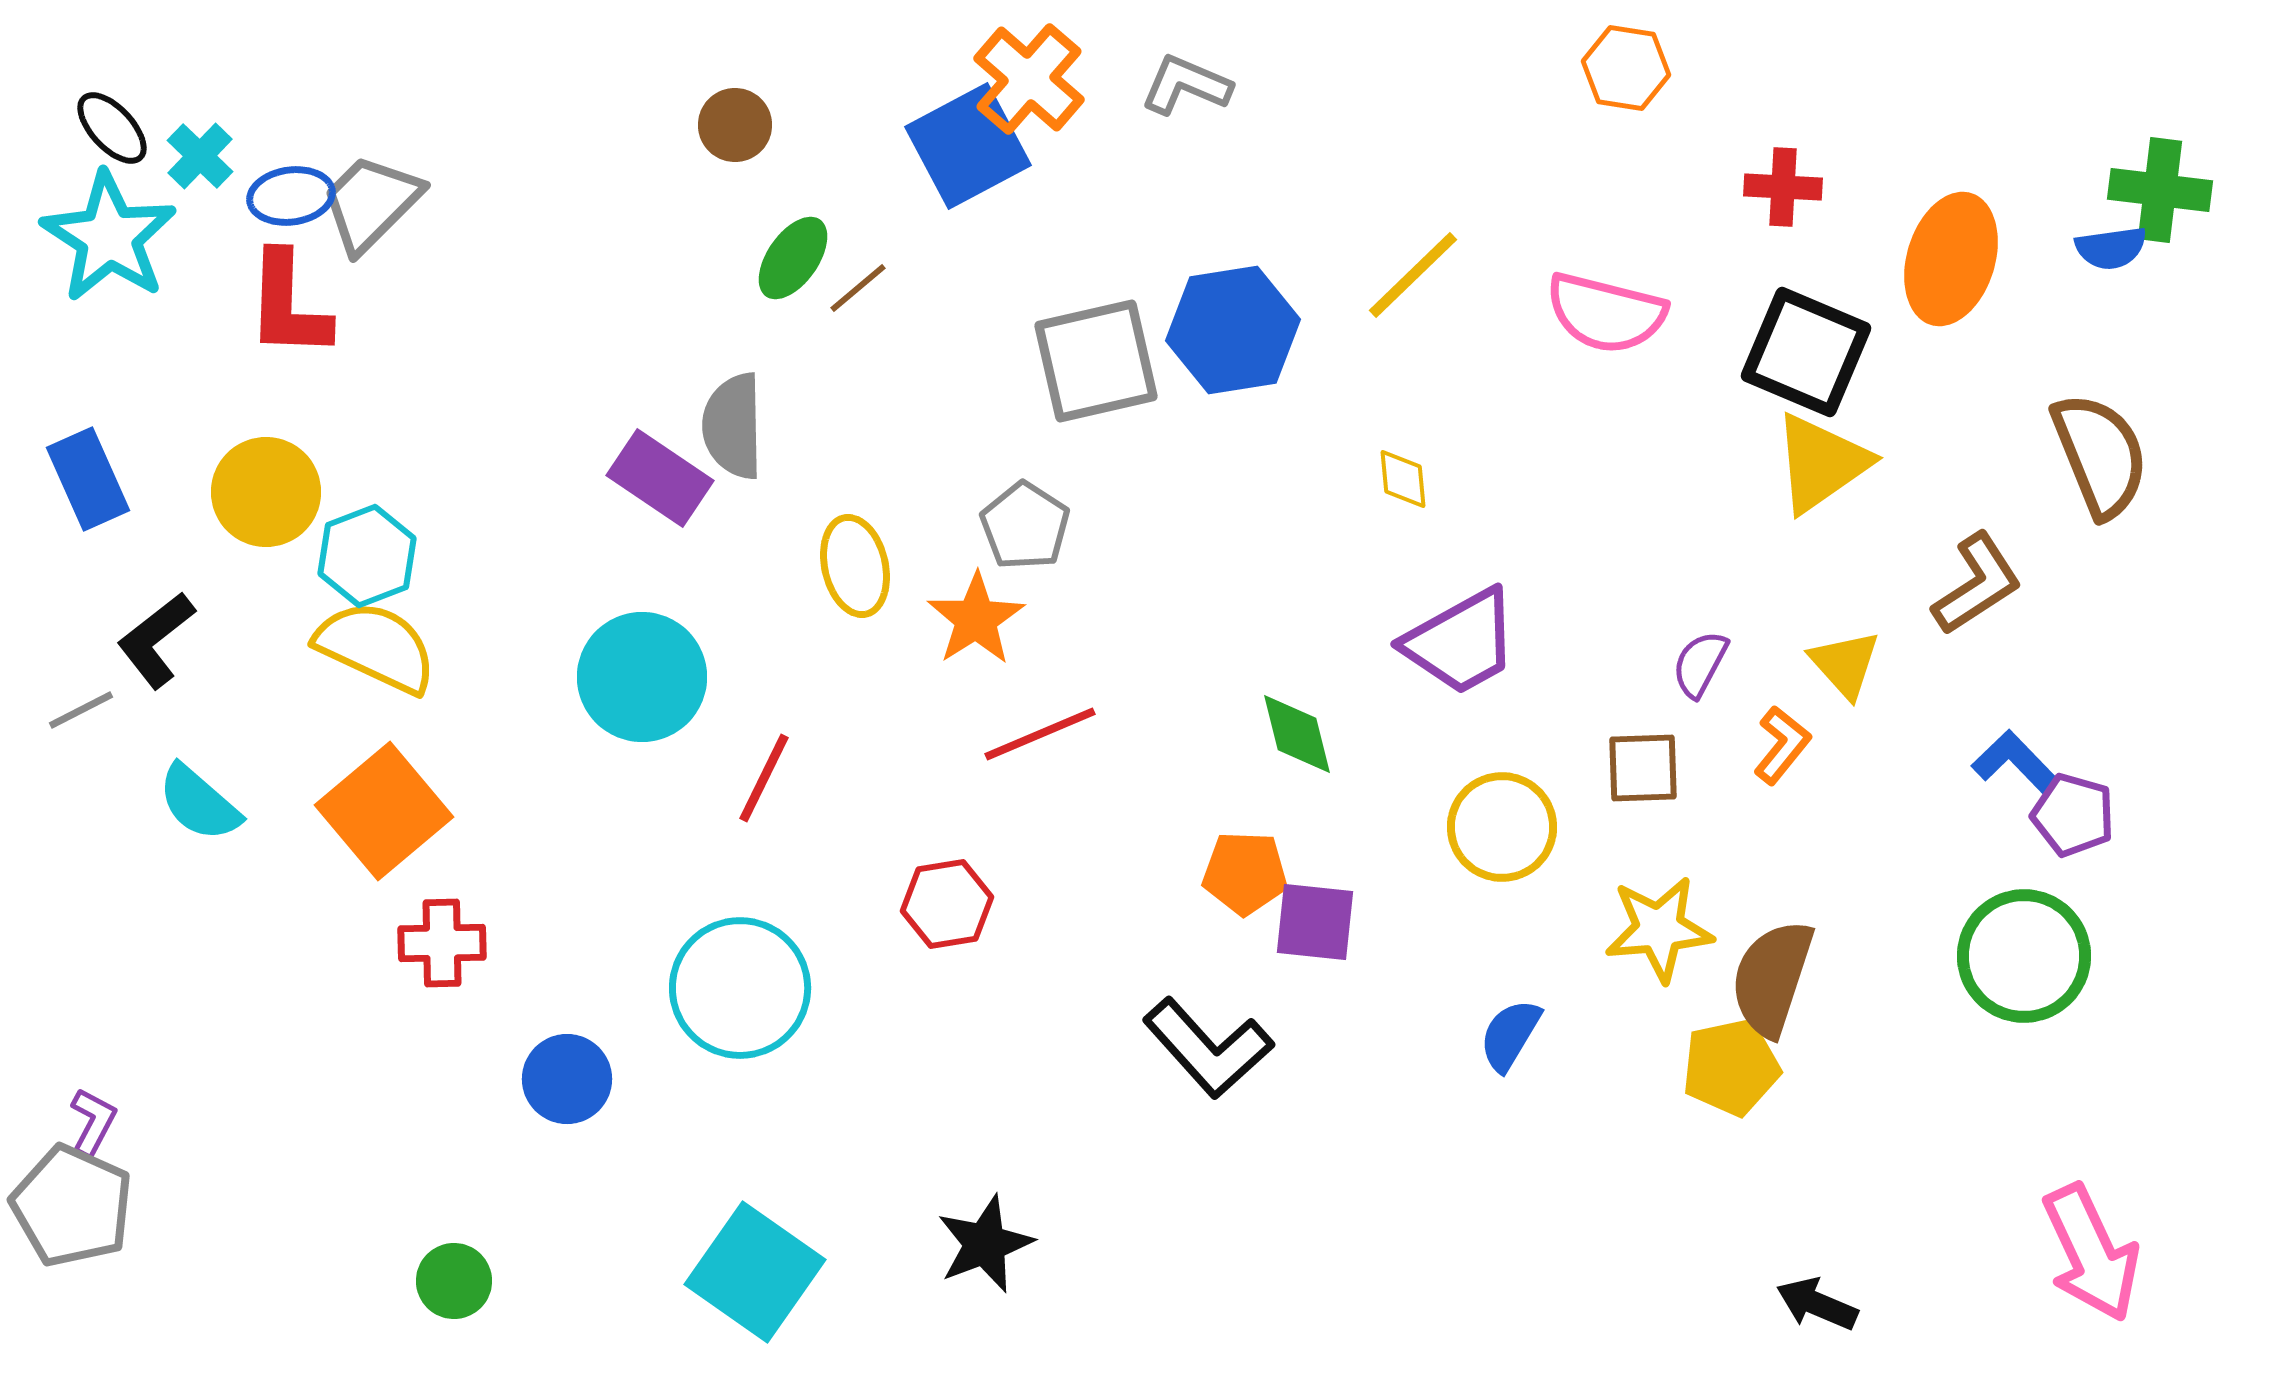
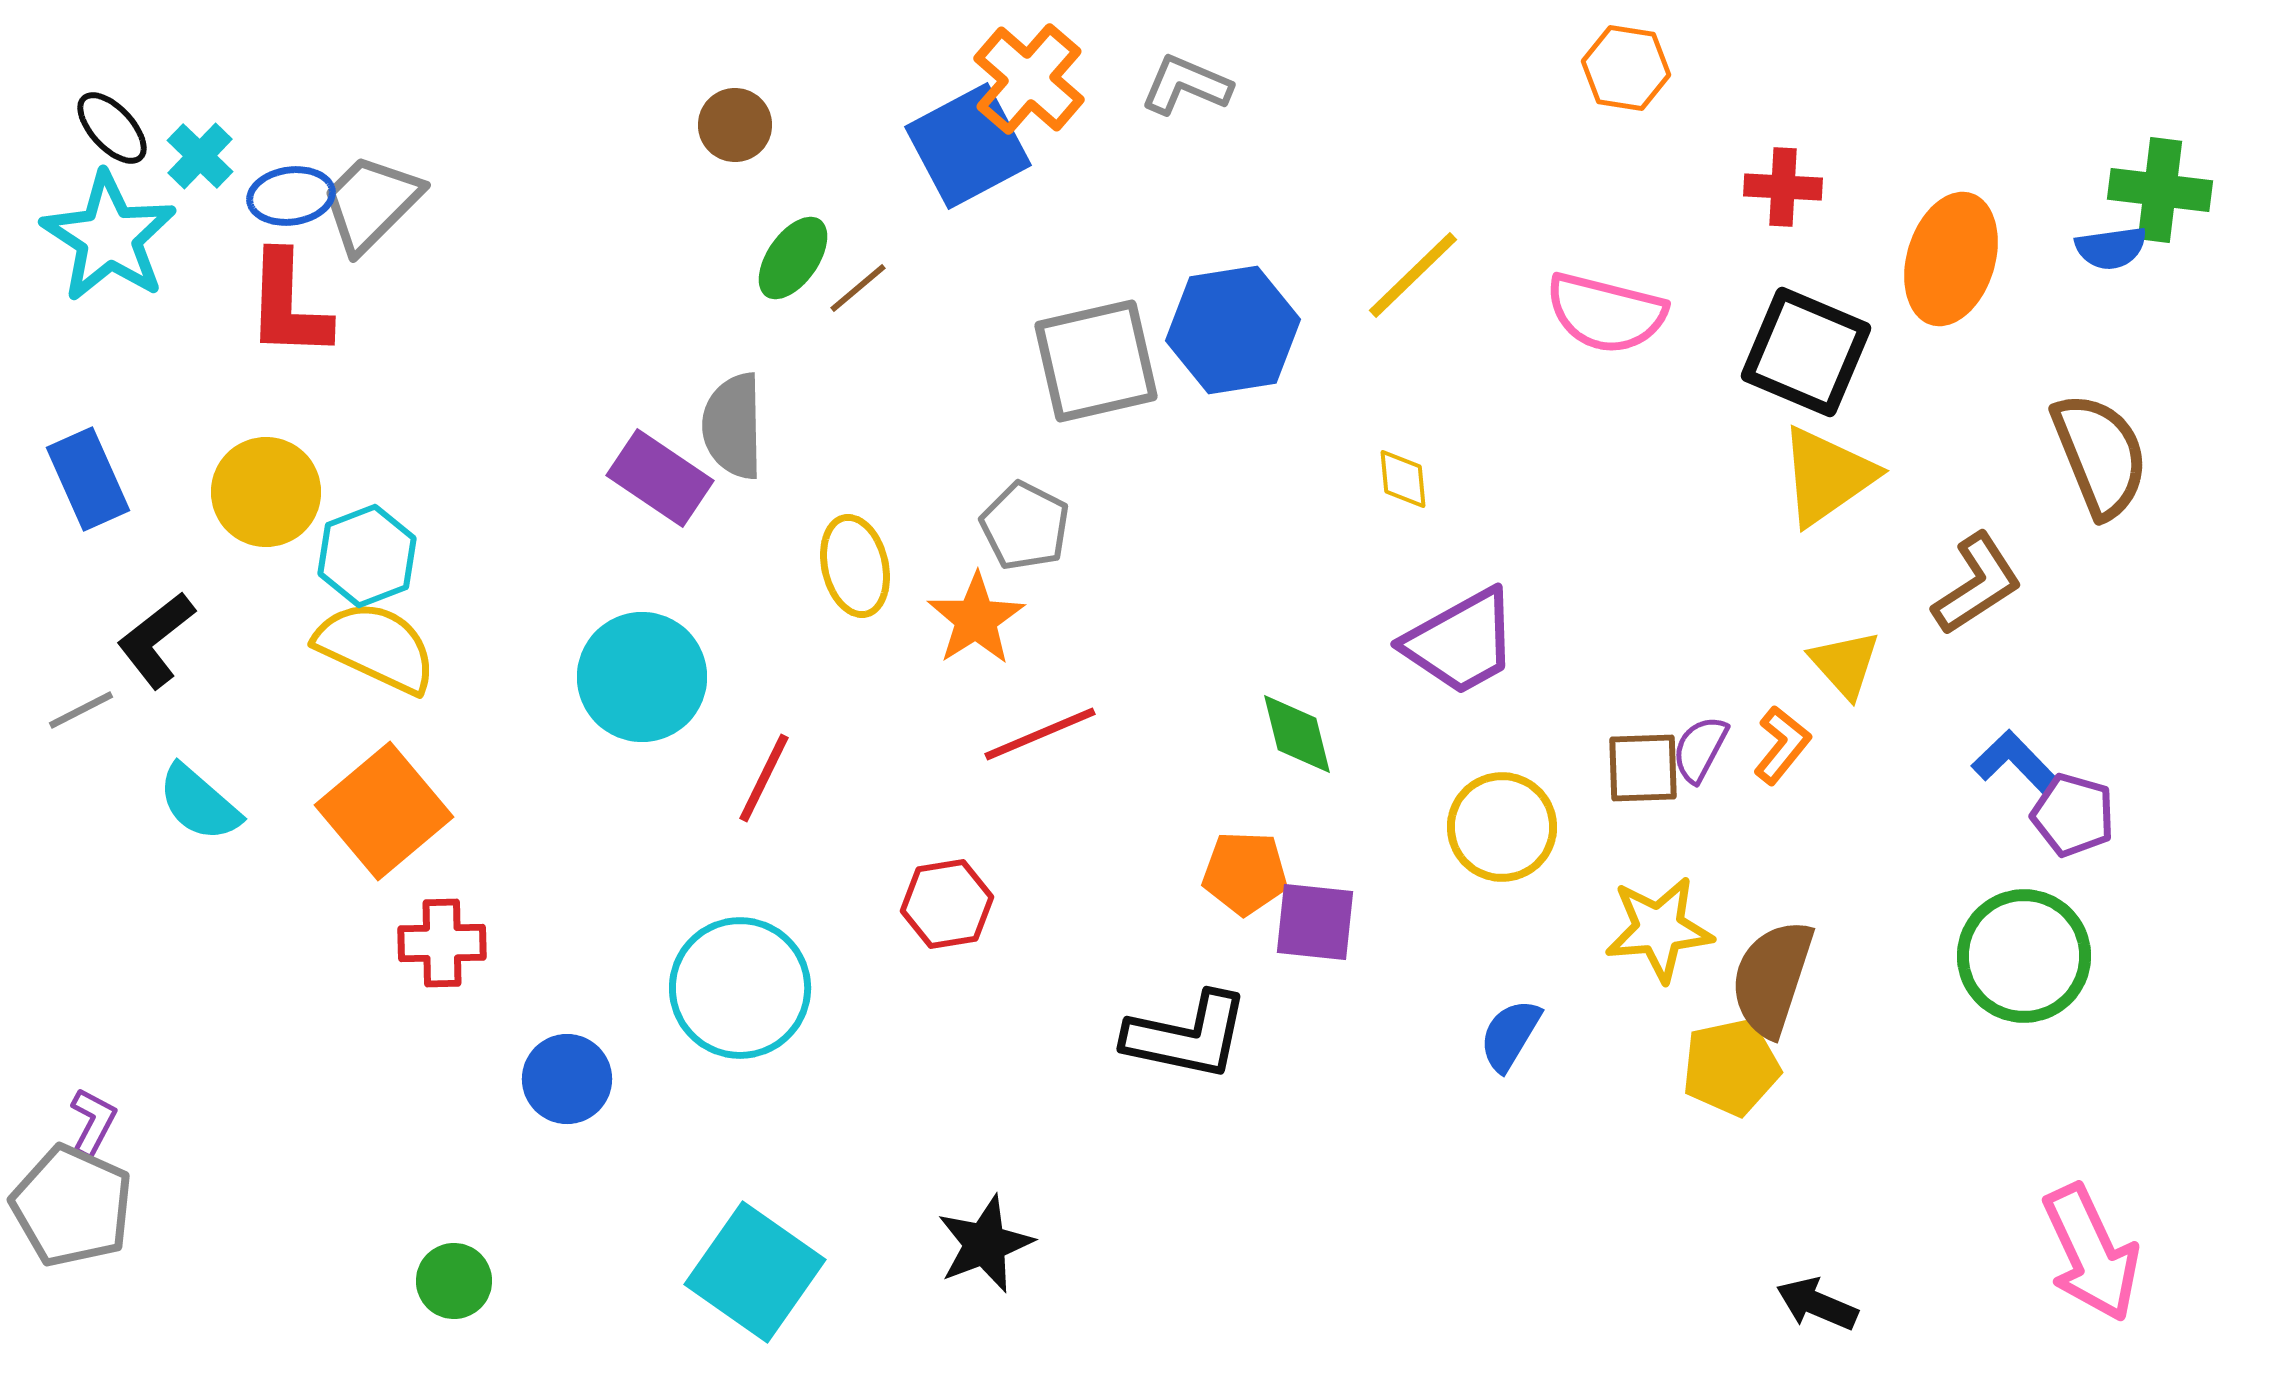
yellow triangle at (1821, 463): moved 6 px right, 13 px down
gray pentagon at (1025, 526): rotated 6 degrees counterclockwise
purple semicircle at (1700, 664): moved 85 px down
black L-shape at (1208, 1048): moved 21 px left, 12 px up; rotated 36 degrees counterclockwise
